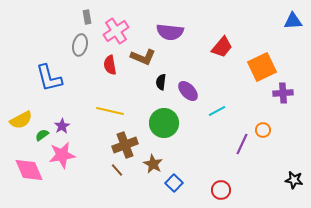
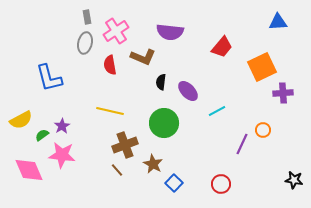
blue triangle: moved 15 px left, 1 px down
gray ellipse: moved 5 px right, 2 px up
pink star: rotated 16 degrees clockwise
red circle: moved 6 px up
